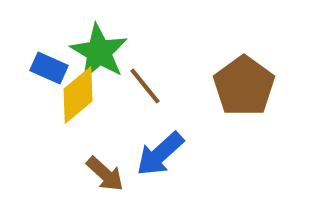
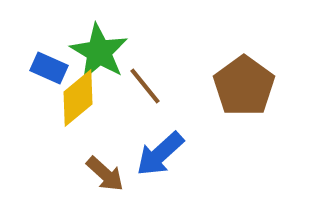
yellow diamond: moved 3 px down
